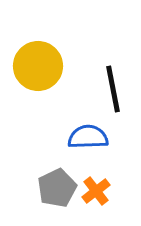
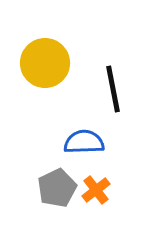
yellow circle: moved 7 px right, 3 px up
blue semicircle: moved 4 px left, 5 px down
orange cross: moved 1 px up
